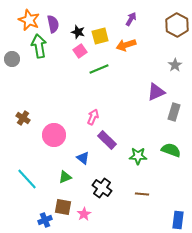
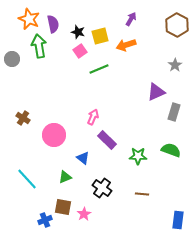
orange star: moved 1 px up
